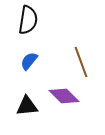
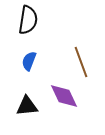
blue semicircle: rotated 18 degrees counterclockwise
purple diamond: rotated 20 degrees clockwise
